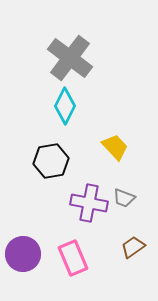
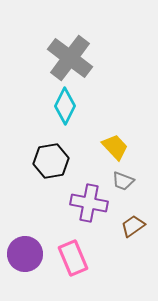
gray trapezoid: moved 1 px left, 17 px up
brown trapezoid: moved 21 px up
purple circle: moved 2 px right
